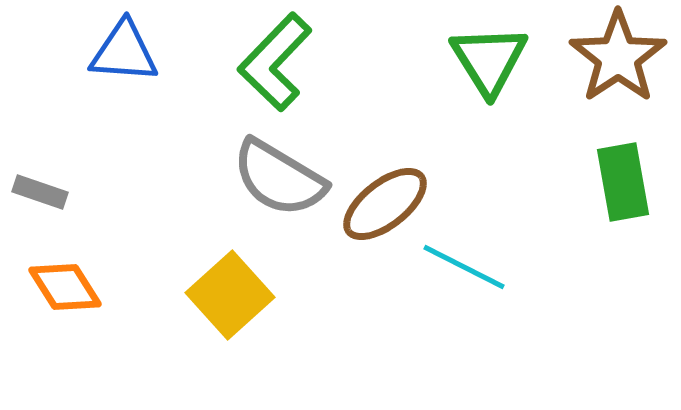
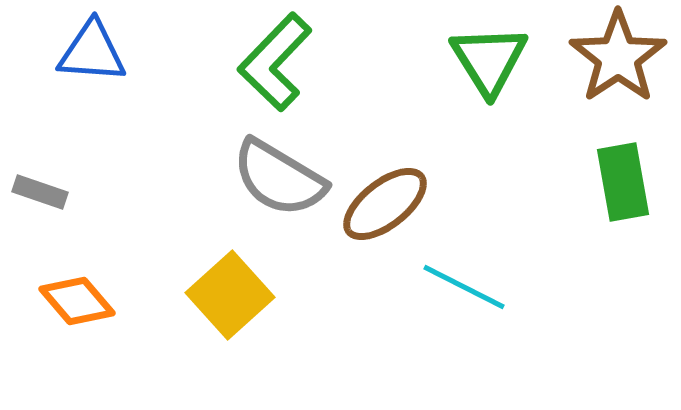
blue triangle: moved 32 px left
cyan line: moved 20 px down
orange diamond: moved 12 px right, 14 px down; rotated 8 degrees counterclockwise
